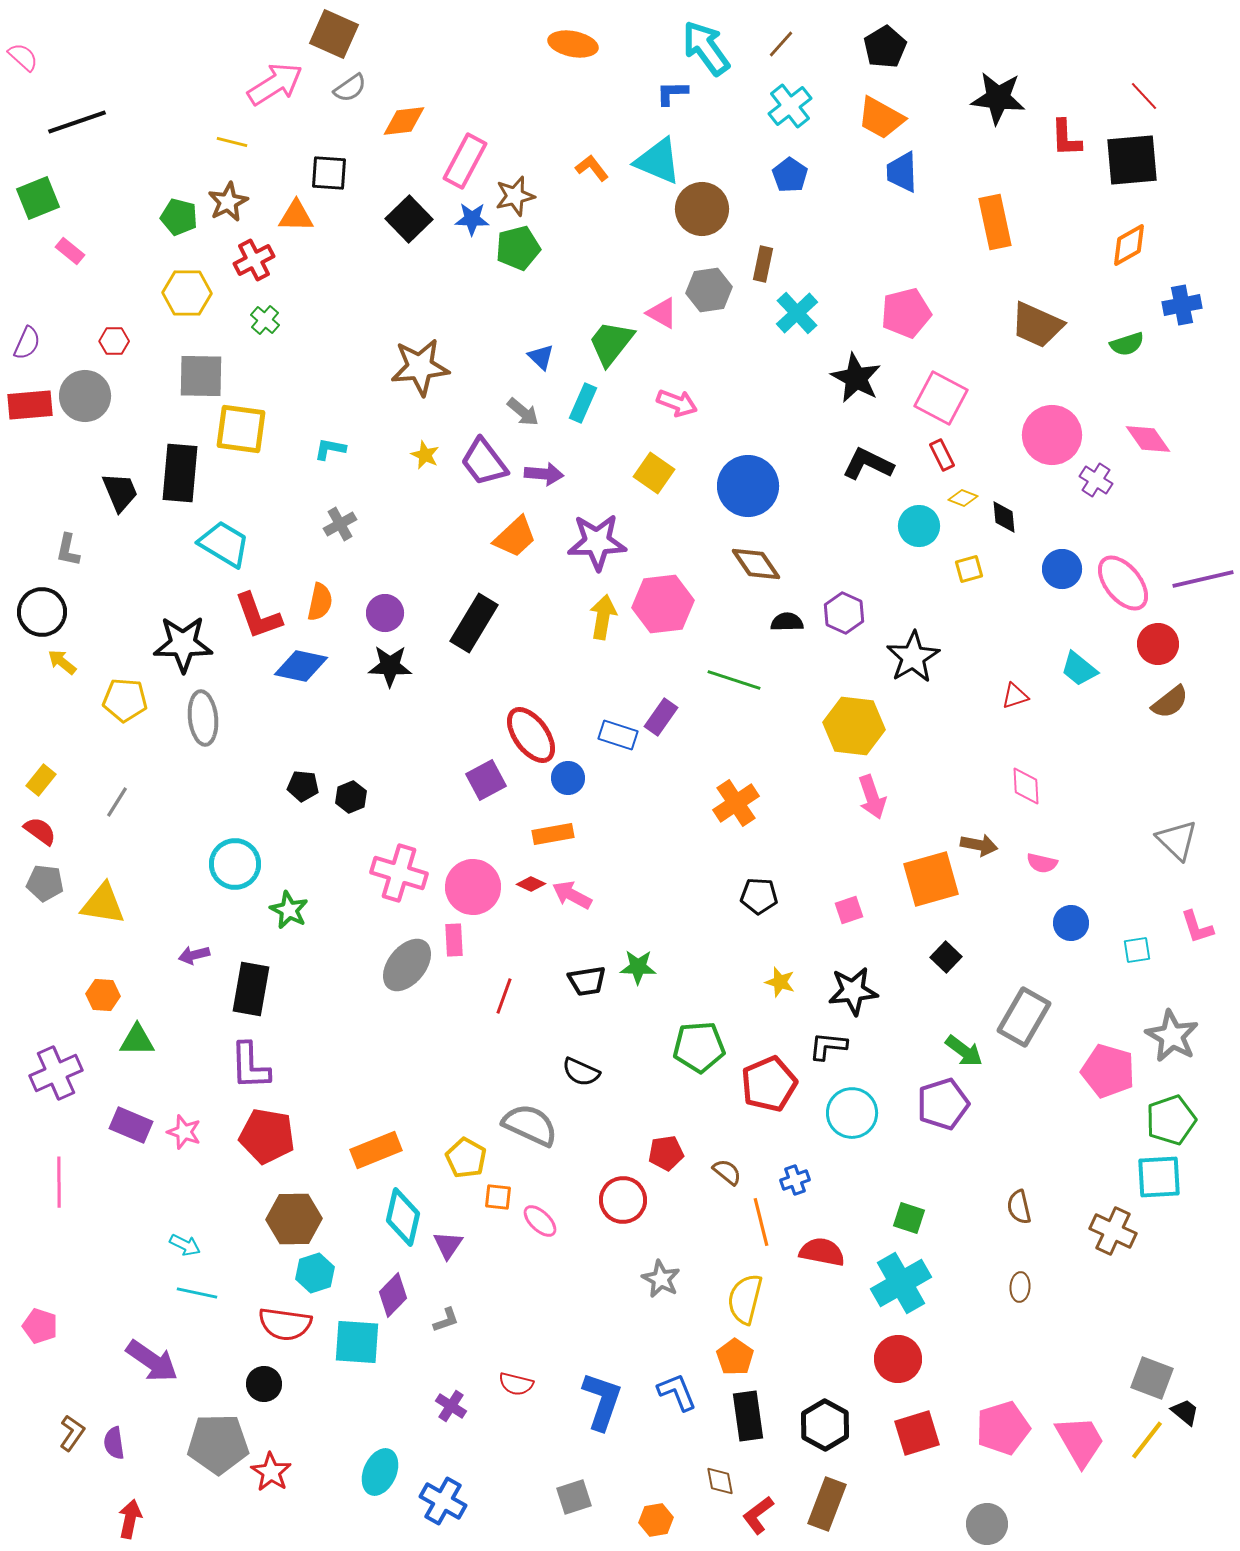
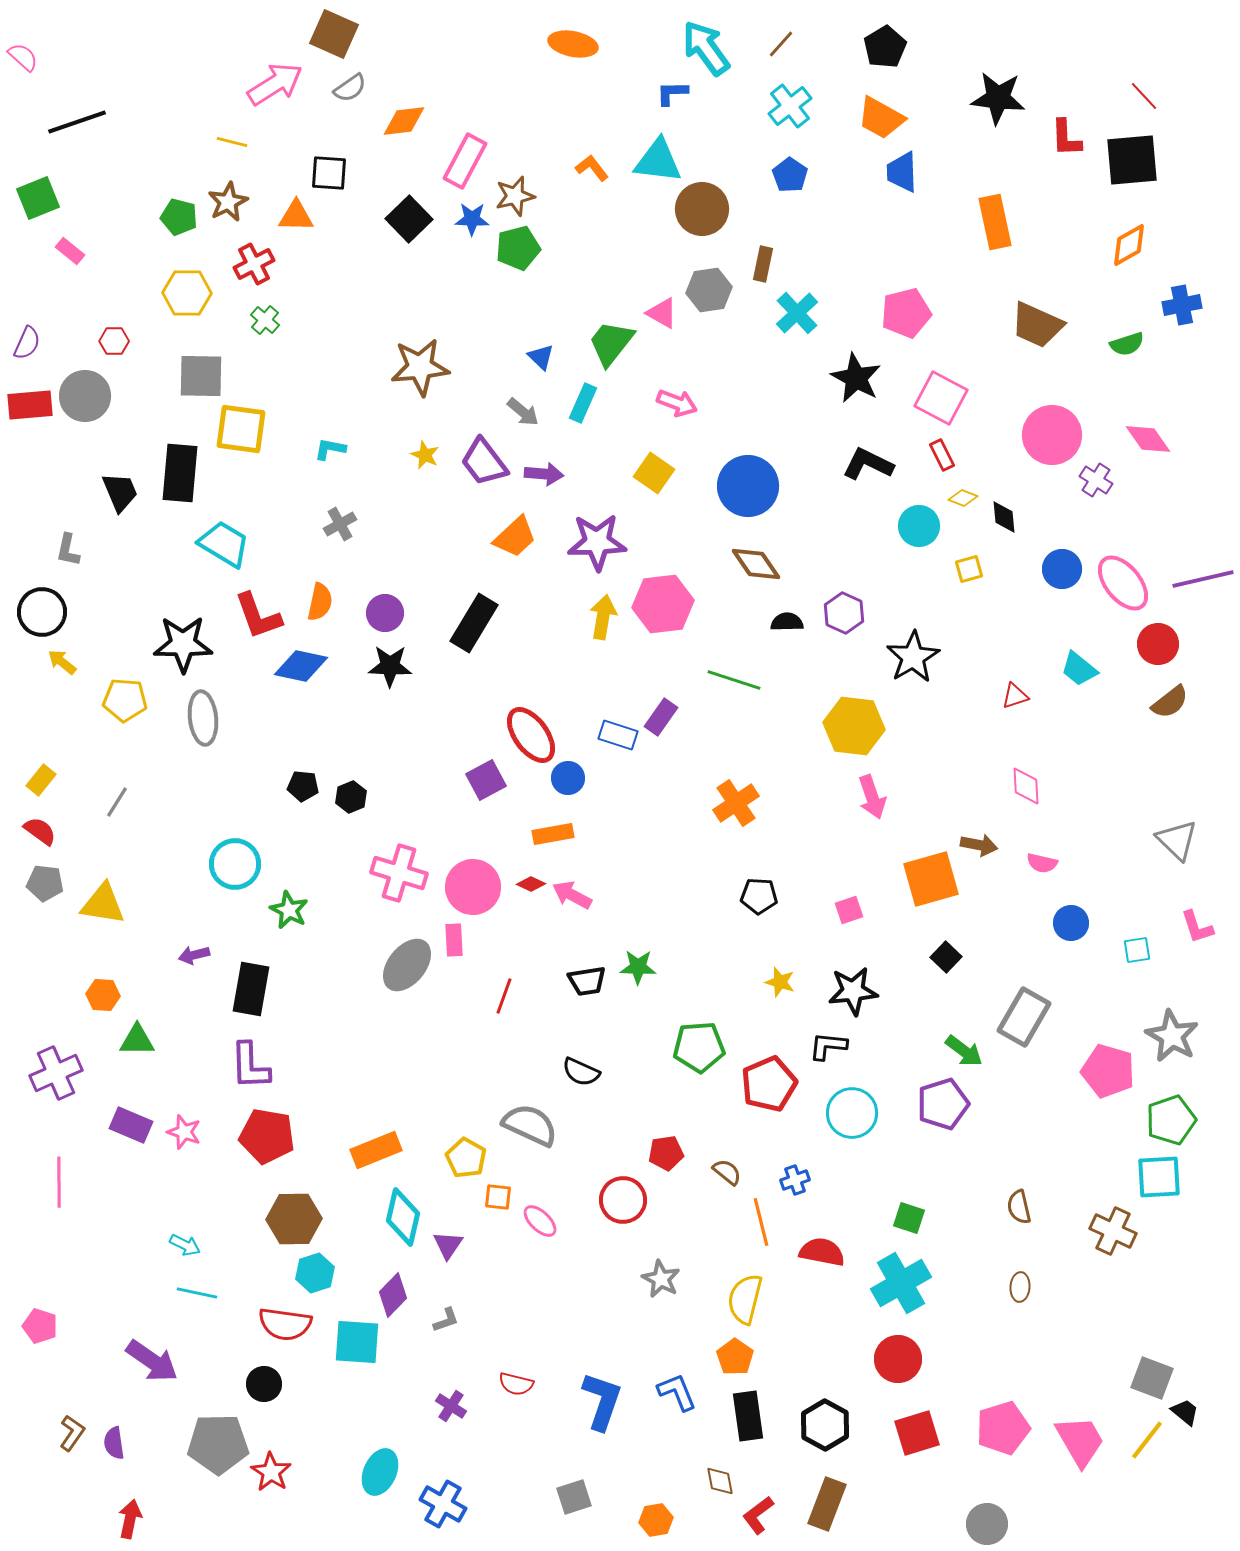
cyan triangle at (658, 161): rotated 16 degrees counterclockwise
red cross at (254, 260): moved 4 px down
blue cross at (443, 1501): moved 3 px down
